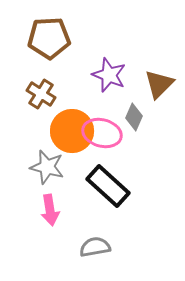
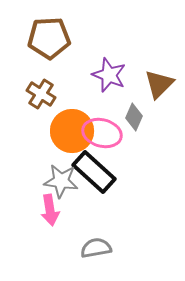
gray star: moved 14 px right, 14 px down; rotated 8 degrees counterclockwise
black rectangle: moved 14 px left, 14 px up
gray semicircle: moved 1 px right, 1 px down
